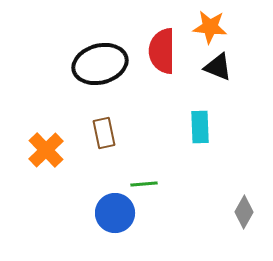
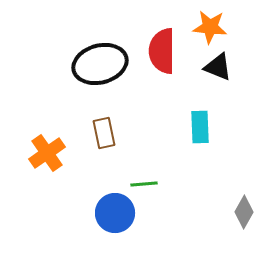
orange cross: moved 1 px right, 3 px down; rotated 9 degrees clockwise
